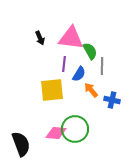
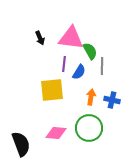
blue semicircle: moved 2 px up
orange arrow: moved 7 px down; rotated 49 degrees clockwise
green circle: moved 14 px right, 1 px up
